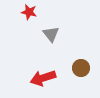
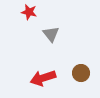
brown circle: moved 5 px down
